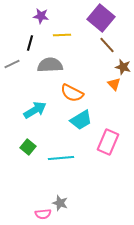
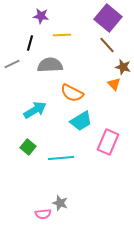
purple square: moved 7 px right
cyan trapezoid: moved 1 px down
